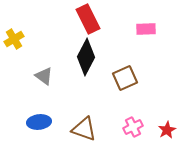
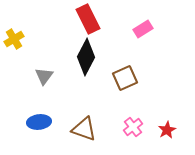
pink rectangle: moved 3 px left; rotated 30 degrees counterclockwise
gray triangle: rotated 30 degrees clockwise
pink cross: rotated 12 degrees counterclockwise
